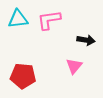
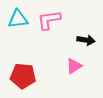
pink triangle: rotated 18 degrees clockwise
